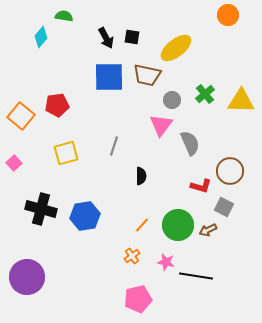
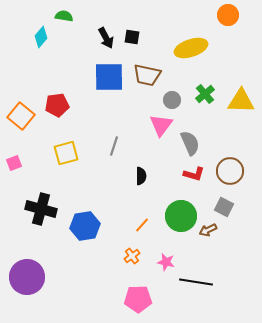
yellow ellipse: moved 15 px right; rotated 20 degrees clockwise
pink square: rotated 21 degrees clockwise
red L-shape: moved 7 px left, 12 px up
blue hexagon: moved 10 px down
green circle: moved 3 px right, 9 px up
black line: moved 6 px down
pink pentagon: rotated 12 degrees clockwise
